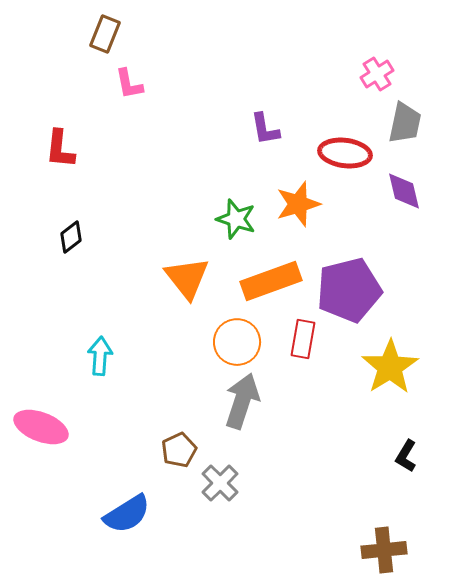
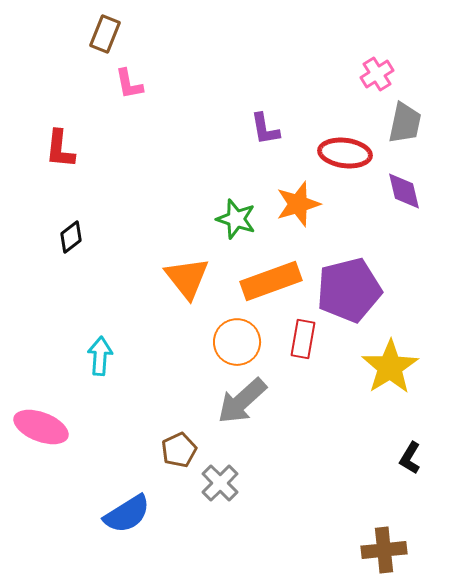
gray arrow: rotated 150 degrees counterclockwise
black L-shape: moved 4 px right, 2 px down
